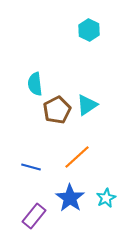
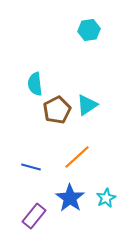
cyan hexagon: rotated 25 degrees clockwise
